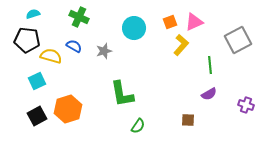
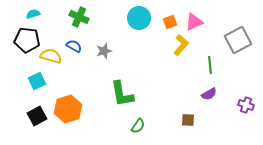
cyan circle: moved 5 px right, 10 px up
